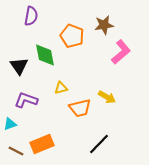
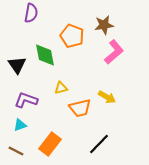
purple semicircle: moved 3 px up
pink L-shape: moved 7 px left
black triangle: moved 2 px left, 1 px up
cyan triangle: moved 10 px right, 1 px down
orange rectangle: moved 8 px right; rotated 30 degrees counterclockwise
